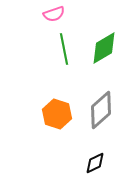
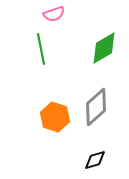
green line: moved 23 px left
gray diamond: moved 5 px left, 3 px up
orange hexagon: moved 2 px left, 3 px down
black diamond: moved 3 px up; rotated 10 degrees clockwise
